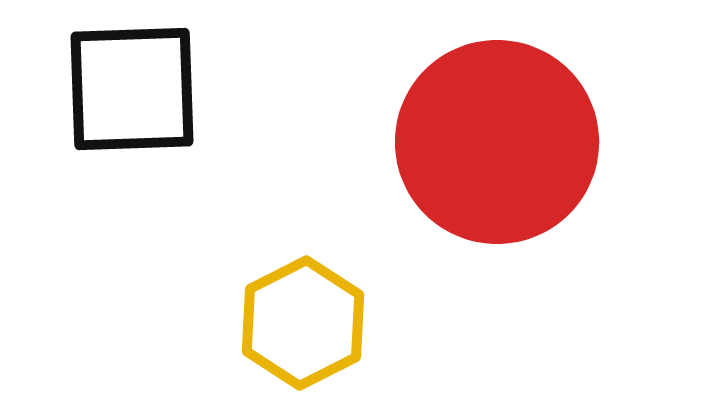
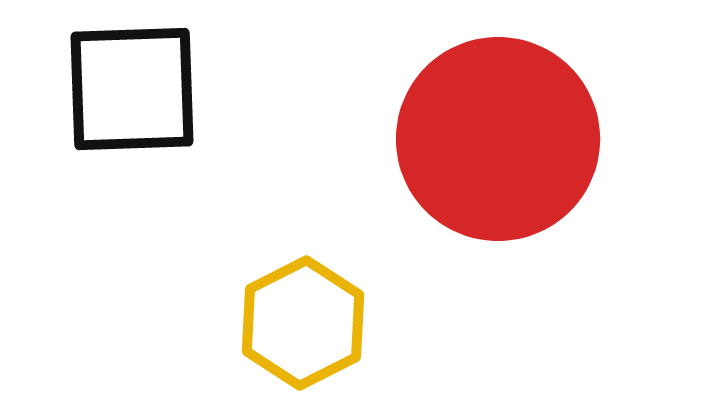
red circle: moved 1 px right, 3 px up
